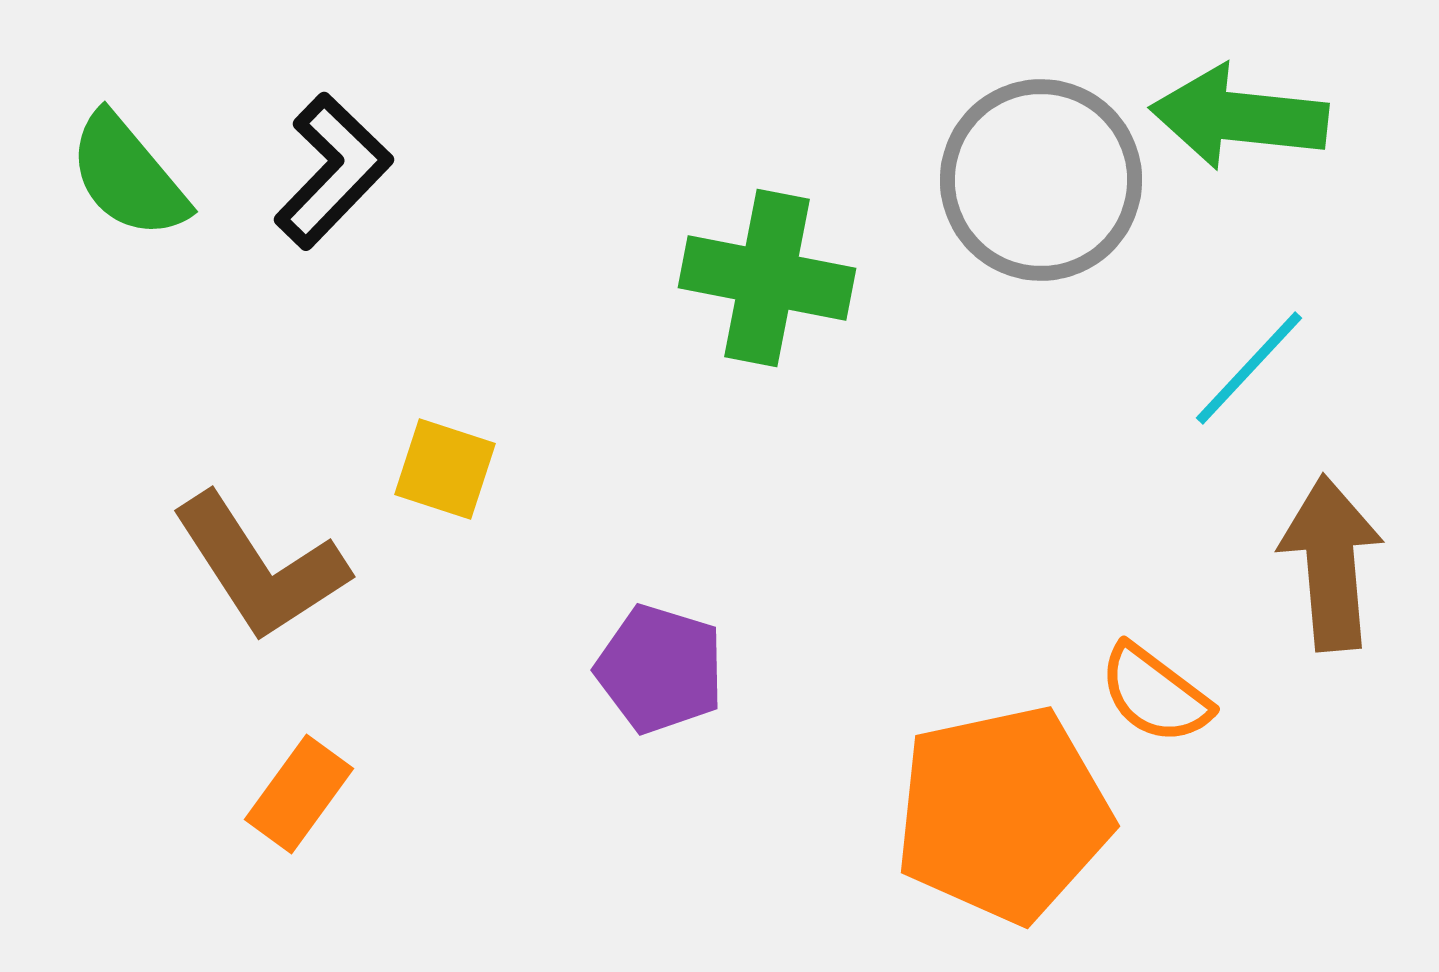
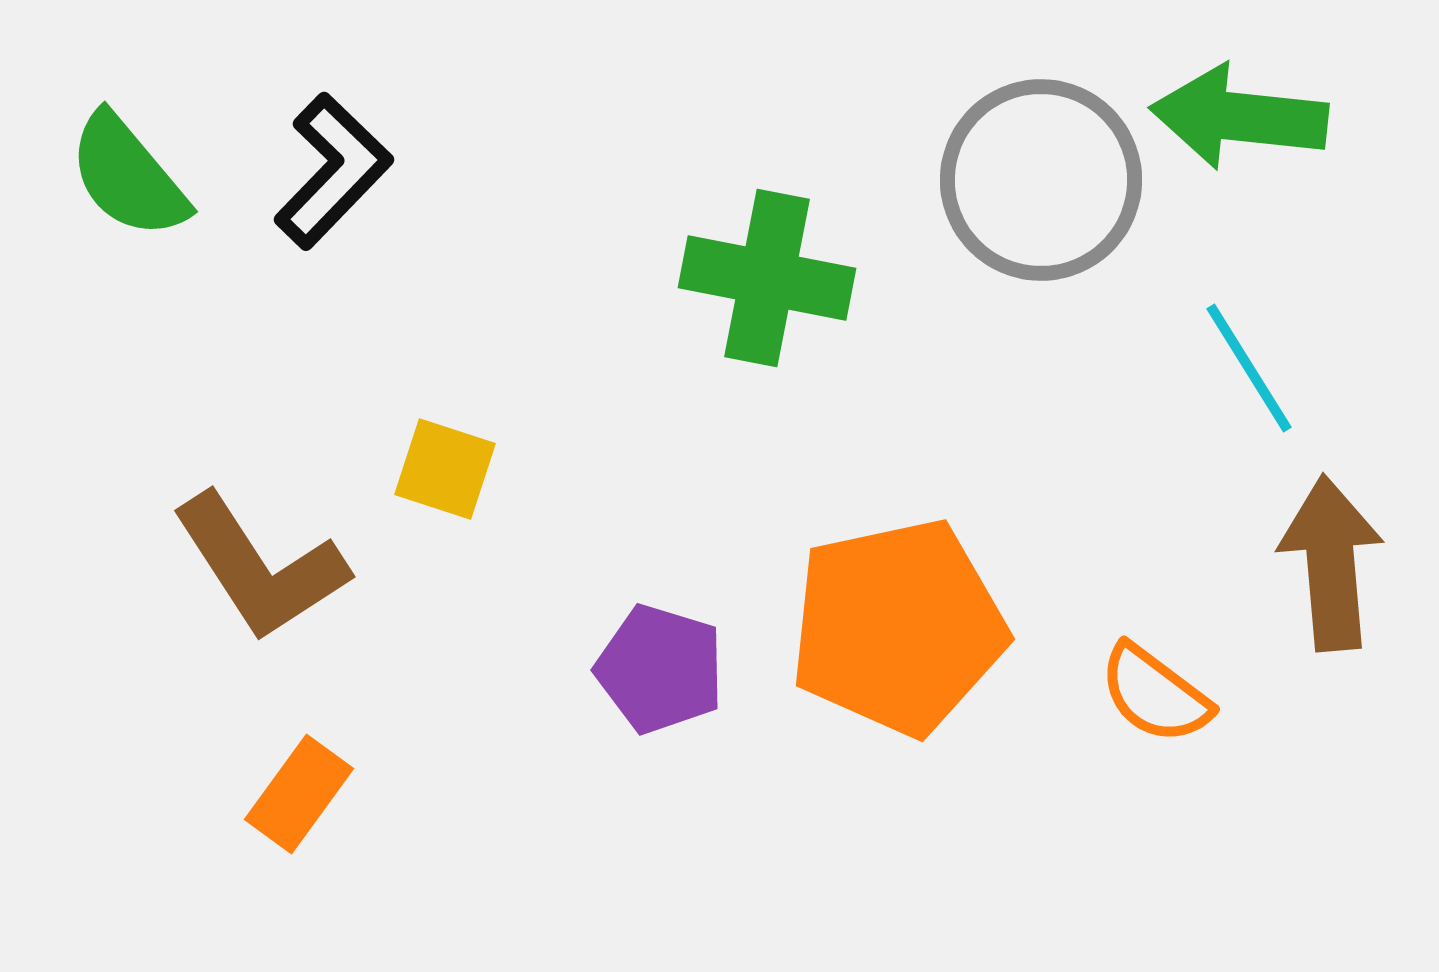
cyan line: rotated 75 degrees counterclockwise
orange pentagon: moved 105 px left, 187 px up
